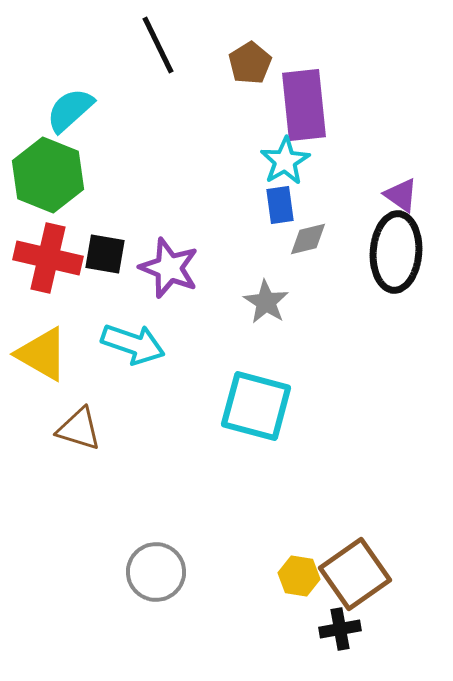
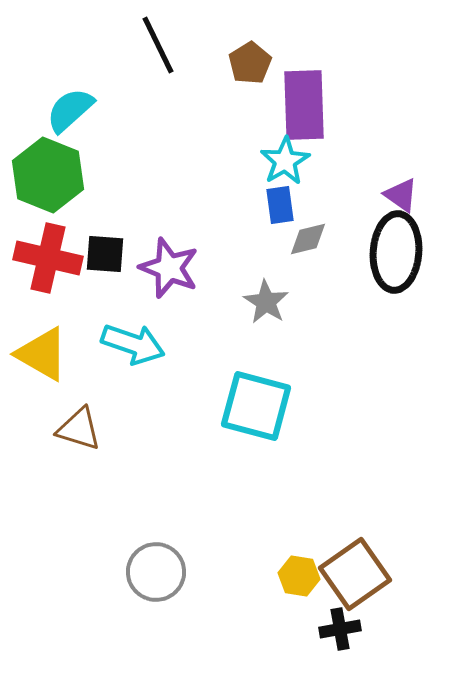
purple rectangle: rotated 4 degrees clockwise
black square: rotated 6 degrees counterclockwise
